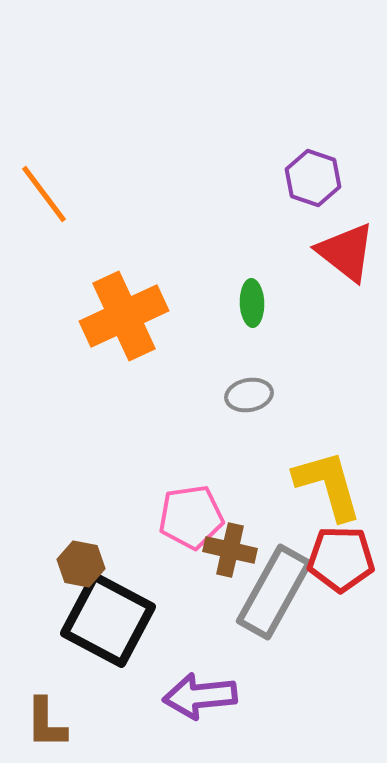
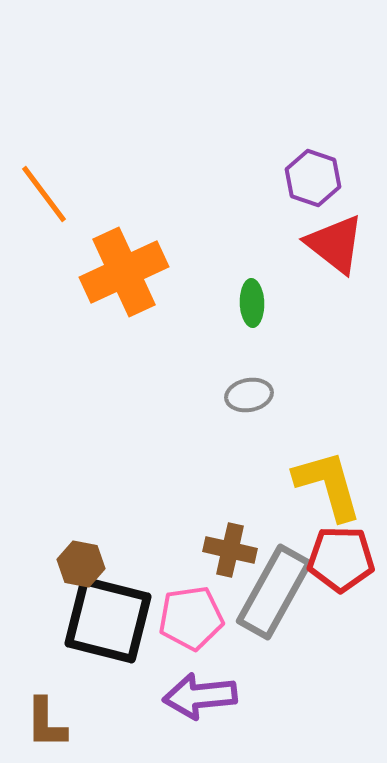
red triangle: moved 11 px left, 8 px up
orange cross: moved 44 px up
pink pentagon: moved 101 px down
black square: rotated 14 degrees counterclockwise
